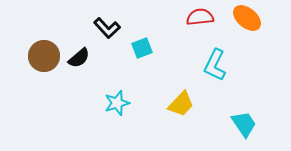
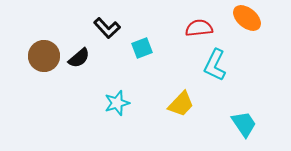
red semicircle: moved 1 px left, 11 px down
